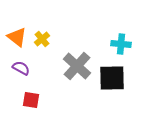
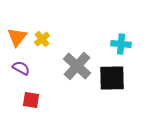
orange triangle: rotated 30 degrees clockwise
